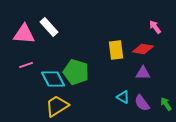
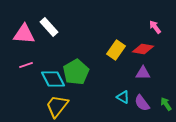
yellow rectangle: rotated 42 degrees clockwise
green pentagon: rotated 25 degrees clockwise
yellow trapezoid: rotated 20 degrees counterclockwise
